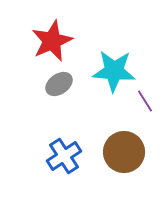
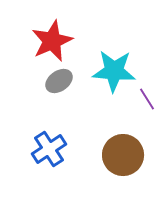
gray ellipse: moved 3 px up
purple line: moved 2 px right, 2 px up
brown circle: moved 1 px left, 3 px down
blue cross: moved 15 px left, 7 px up
